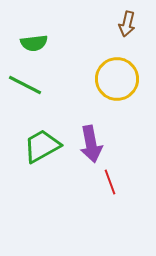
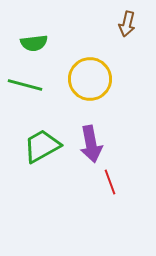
yellow circle: moved 27 px left
green line: rotated 12 degrees counterclockwise
